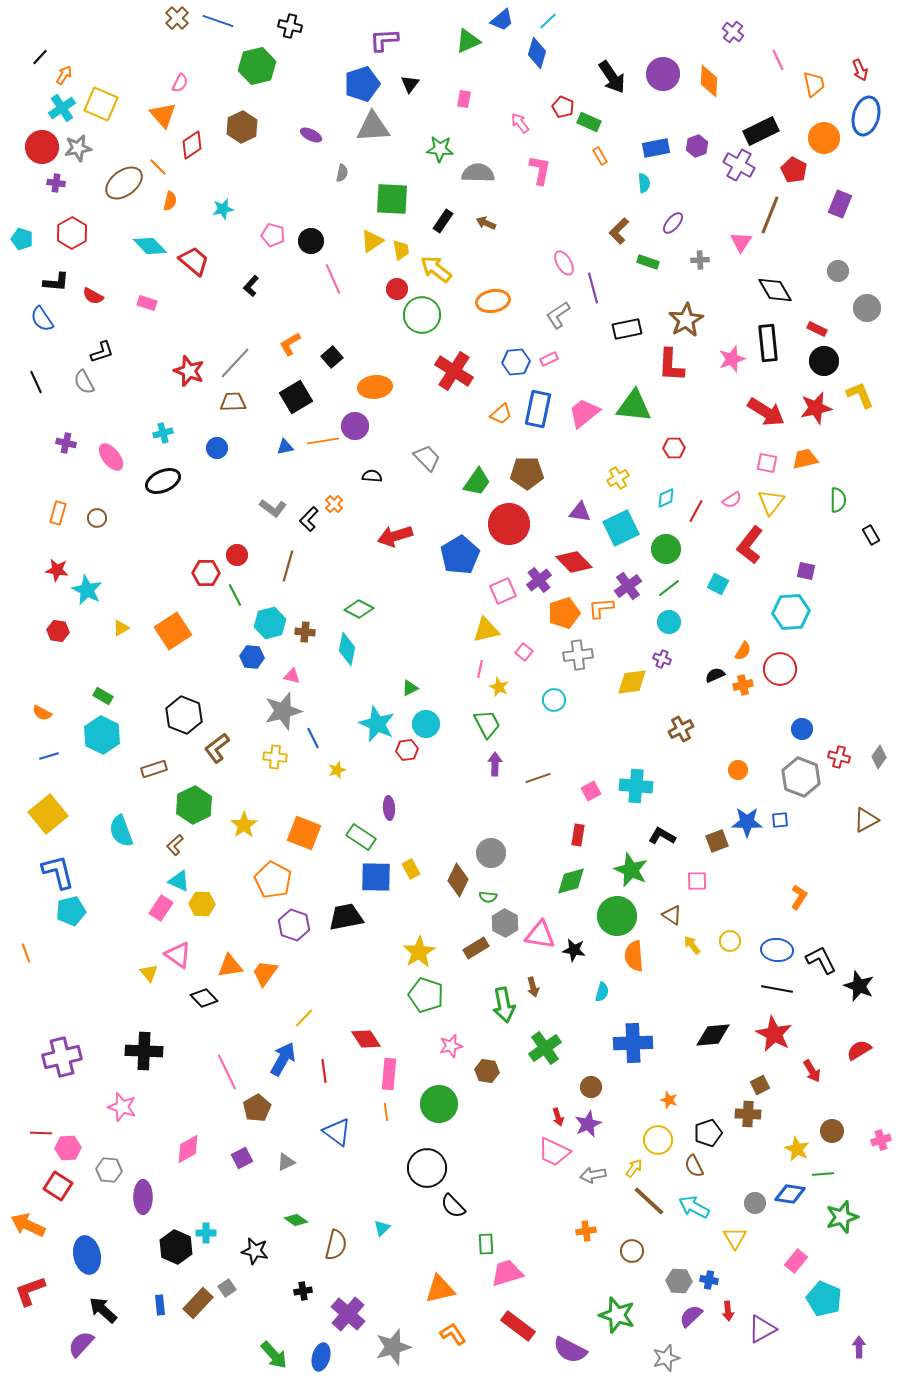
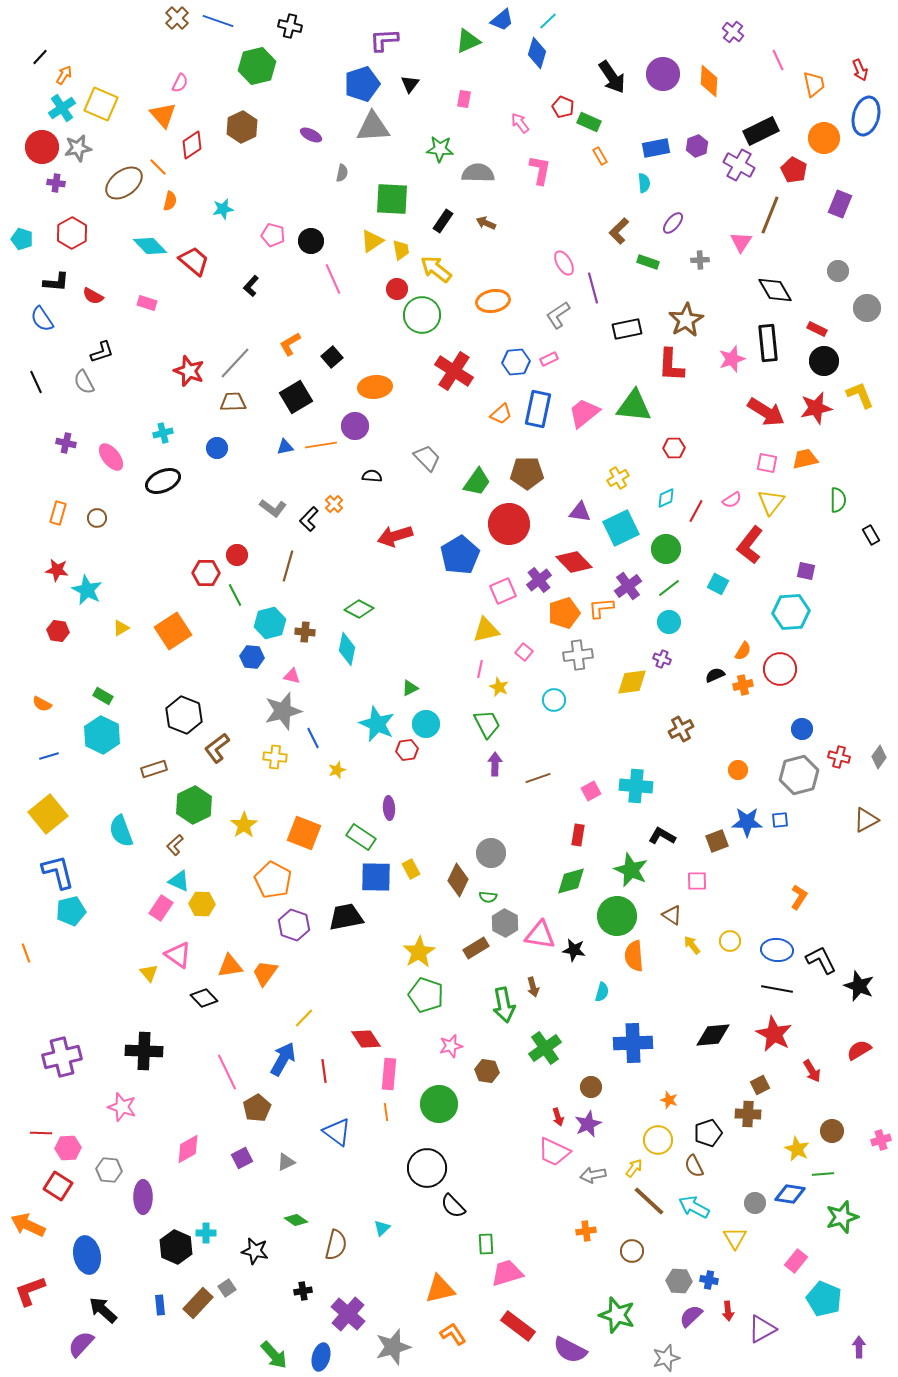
orange line at (323, 441): moved 2 px left, 4 px down
orange semicircle at (42, 713): moved 9 px up
gray hexagon at (801, 777): moved 2 px left, 2 px up; rotated 24 degrees clockwise
